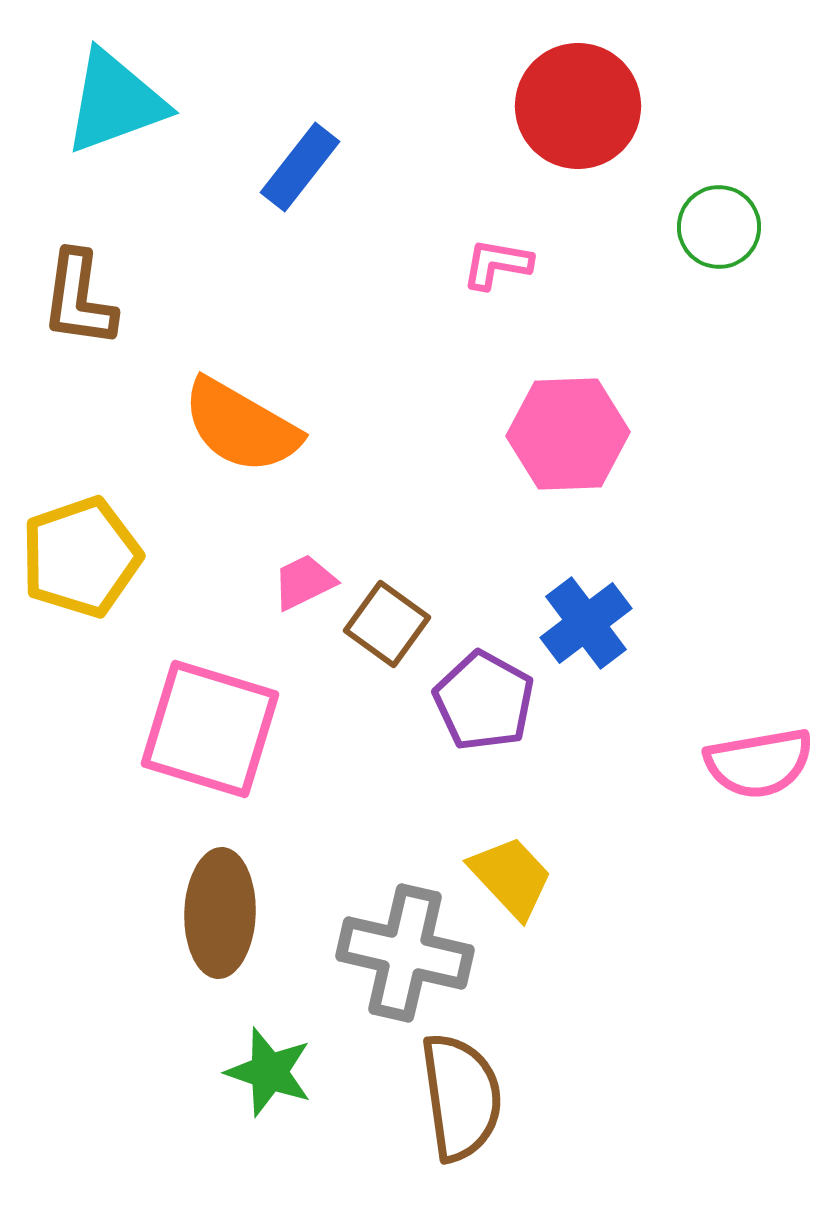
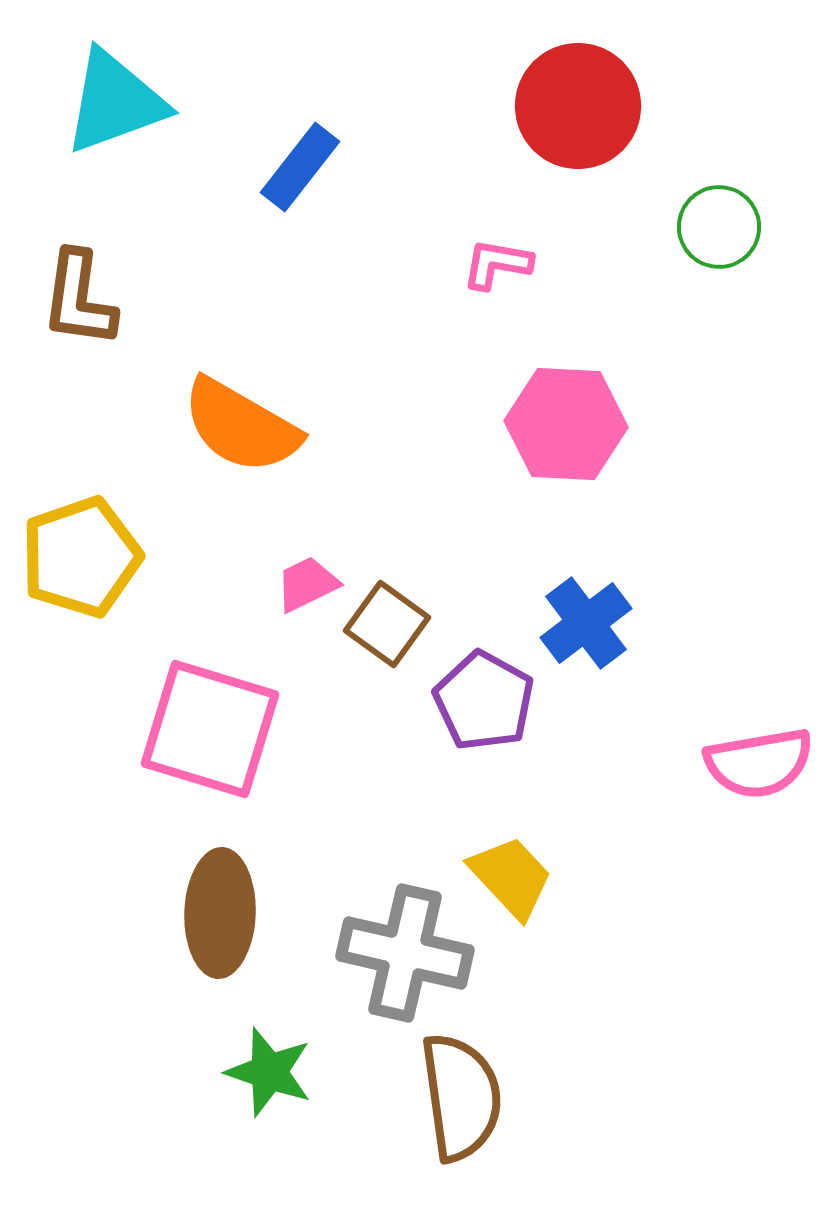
pink hexagon: moved 2 px left, 10 px up; rotated 5 degrees clockwise
pink trapezoid: moved 3 px right, 2 px down
